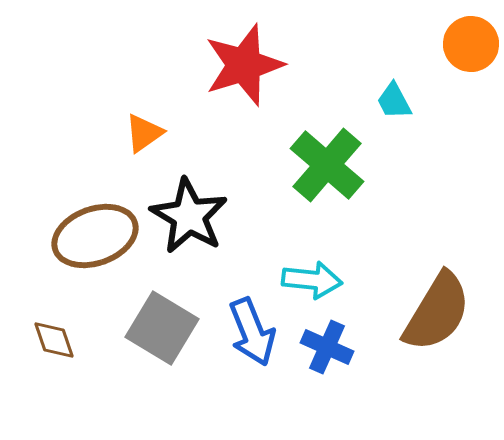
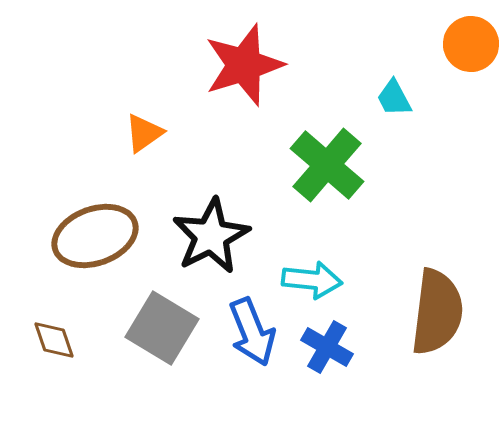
cyan trapezoid: moved 3 px up
black star: moved 22 px right, 20 px down; rotated 14 degrees clockwise
brown semicircle: rotated 24 degrees counterclockwise
blue cross: rotated 6 degrees clockwise
